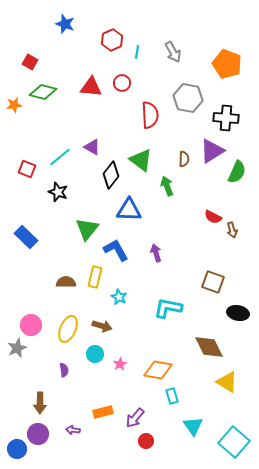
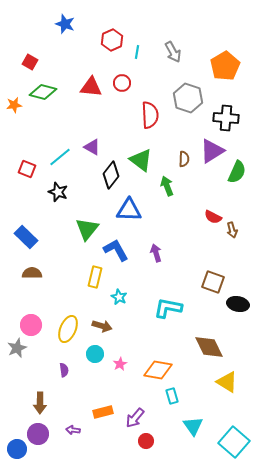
orange pentagon at (227, 64): moved 2 px left, 2 px down; rotated 20 degrees clockwise
gray hexagon at (188, 98): rotated 8 degrees clockwise
brown semicircle at (66, 282): moved 34 px left, 9 px up
black ellipse at (238, 313): moved 9 px up
